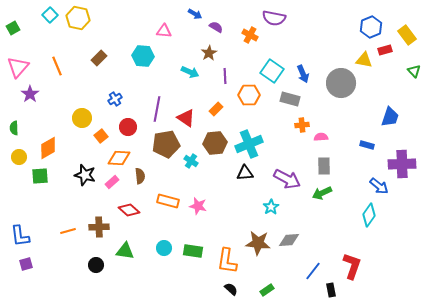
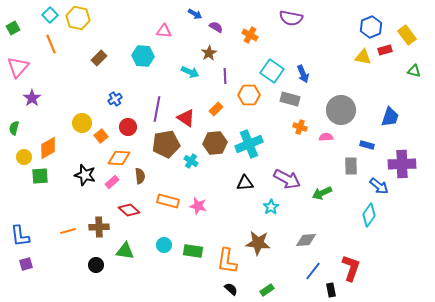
purple semicircle at (274, 18): moved 17 px right
yellow triangle at (364, 60): moved 1 px left, 3 px up
orange line at (57, 66): moved 6 px left, 22 px up
green triangle at (414, 71): rotated 32 degrees counterclockwise
gray circle at (341, 83): moved 27 px down
purple star at (30, 94): moved 2 px right, 4 px down
yellow circle at (82, 118): moved 5 px down
orange cross at (302, 125): moved 2 px left, 2 px down; rotated 24 degrees clockwise
green semicircle at (14, 128): rotated 16 degrees clockwise
pink semicircle at (321, 137): moved 5 px right
yellow circle at (19, 157): moved 5 px right
gray rectangle at (324, 166): moved 27 px right
black triangle at (245, 173): moved 10 px down
gray diamond at (289, 240): moved 17 px right
cyan circle at (164, 248): moved 3 px up
red L-shape at (352, 266): moved 1 px left, 2 px down
